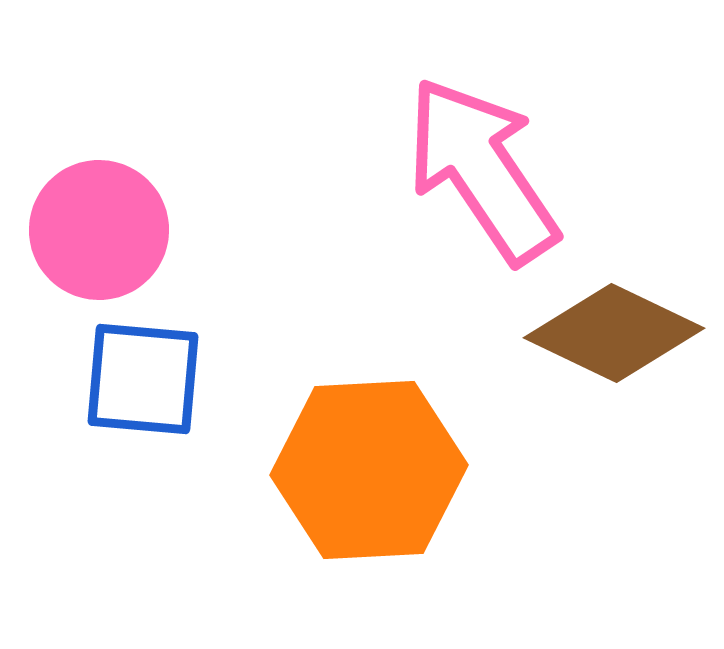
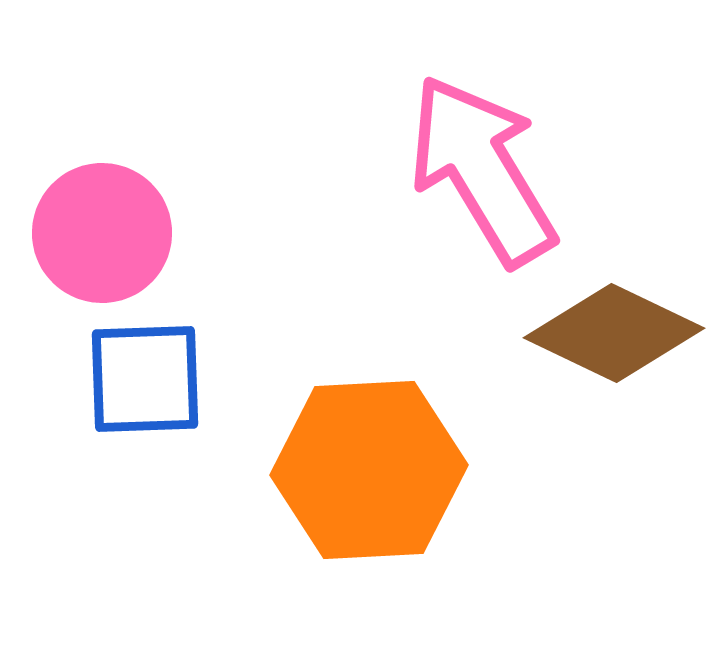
pink arrow: rotated 3 degrees clockwise
pink circle: moved 3 px right, 3 px down
blue square: moved 2 px right; rotated 7 degrees counterclockwise
